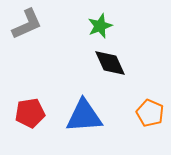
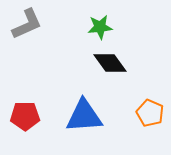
green star: moved 1 px down; rotated 15 degrees clockwise
black diamond: rotated 12 degrees counterclockwise
red pentagon: moved 5 px left, 3 px down; rotated 8 degrees clockwise
